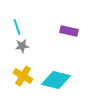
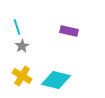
gray star: rotated 24 degrees counterclockwise
yellow cross: moved 1 px left
